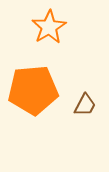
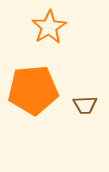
brown trapezoid: rotated 60 degrees clockwise
